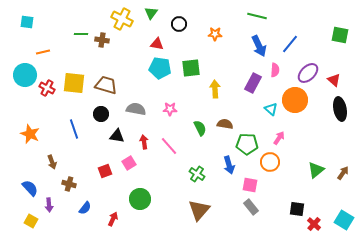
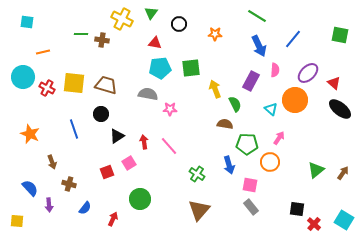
green line at (257, 16): rotated 18 degrees clockwise
red triangle at (157, 44): moved 2 px left, 1 px up
blue line at (290, 44): moved 3 px right, 5 px up
cyan pentagon at (160, 68): rotated 15 degrees counterclockwise
cyan circle at (25, 75): moved 2 px left, 2 px down
red triangle at (334, 80): moved 3 px down
purple rectangle at (253, 83): moved 2 px left, 2 px up
yellow arrow at (215, 89): rotated 18 degrees counterclockwise
gray semicircle at (136, 109): moved 12 px right, 15 px up
black ellipse at (340, 109): rotated 40 degrees counterclockwise
green semicircle at (200, 128): moved 35 px right, 24 px up
black triangle at (117, 136): rotated 42 degrees counterclockwise
red square at (105, 171): moved 2 px right, 1 px down
yellow square at (31, 221): moved 14 px left; rotated 24 degrees counterclockwise
